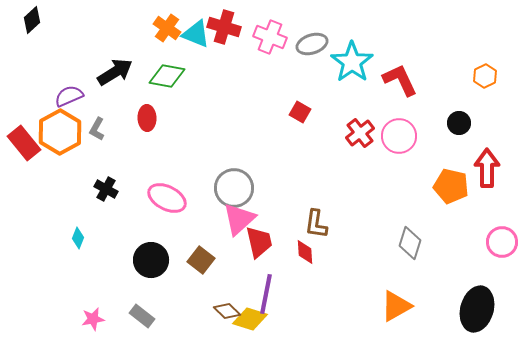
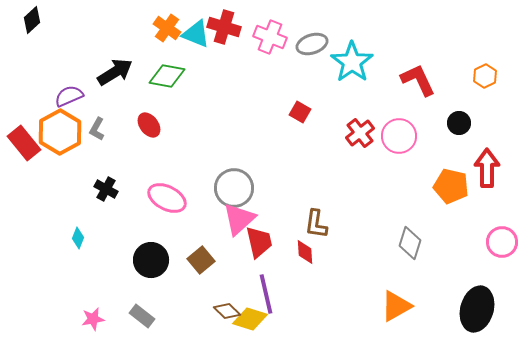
red L-shape at (400, 80): moved 18 px right
red ellipse at (147, 118): moved 2 px right, 7 px down; rotated 35 degrees counterclockwise
brown square at (201, 260): rotated 12 degrees clockwise
purple line at (266, 294): rotated 24 degrees counterclockwise
